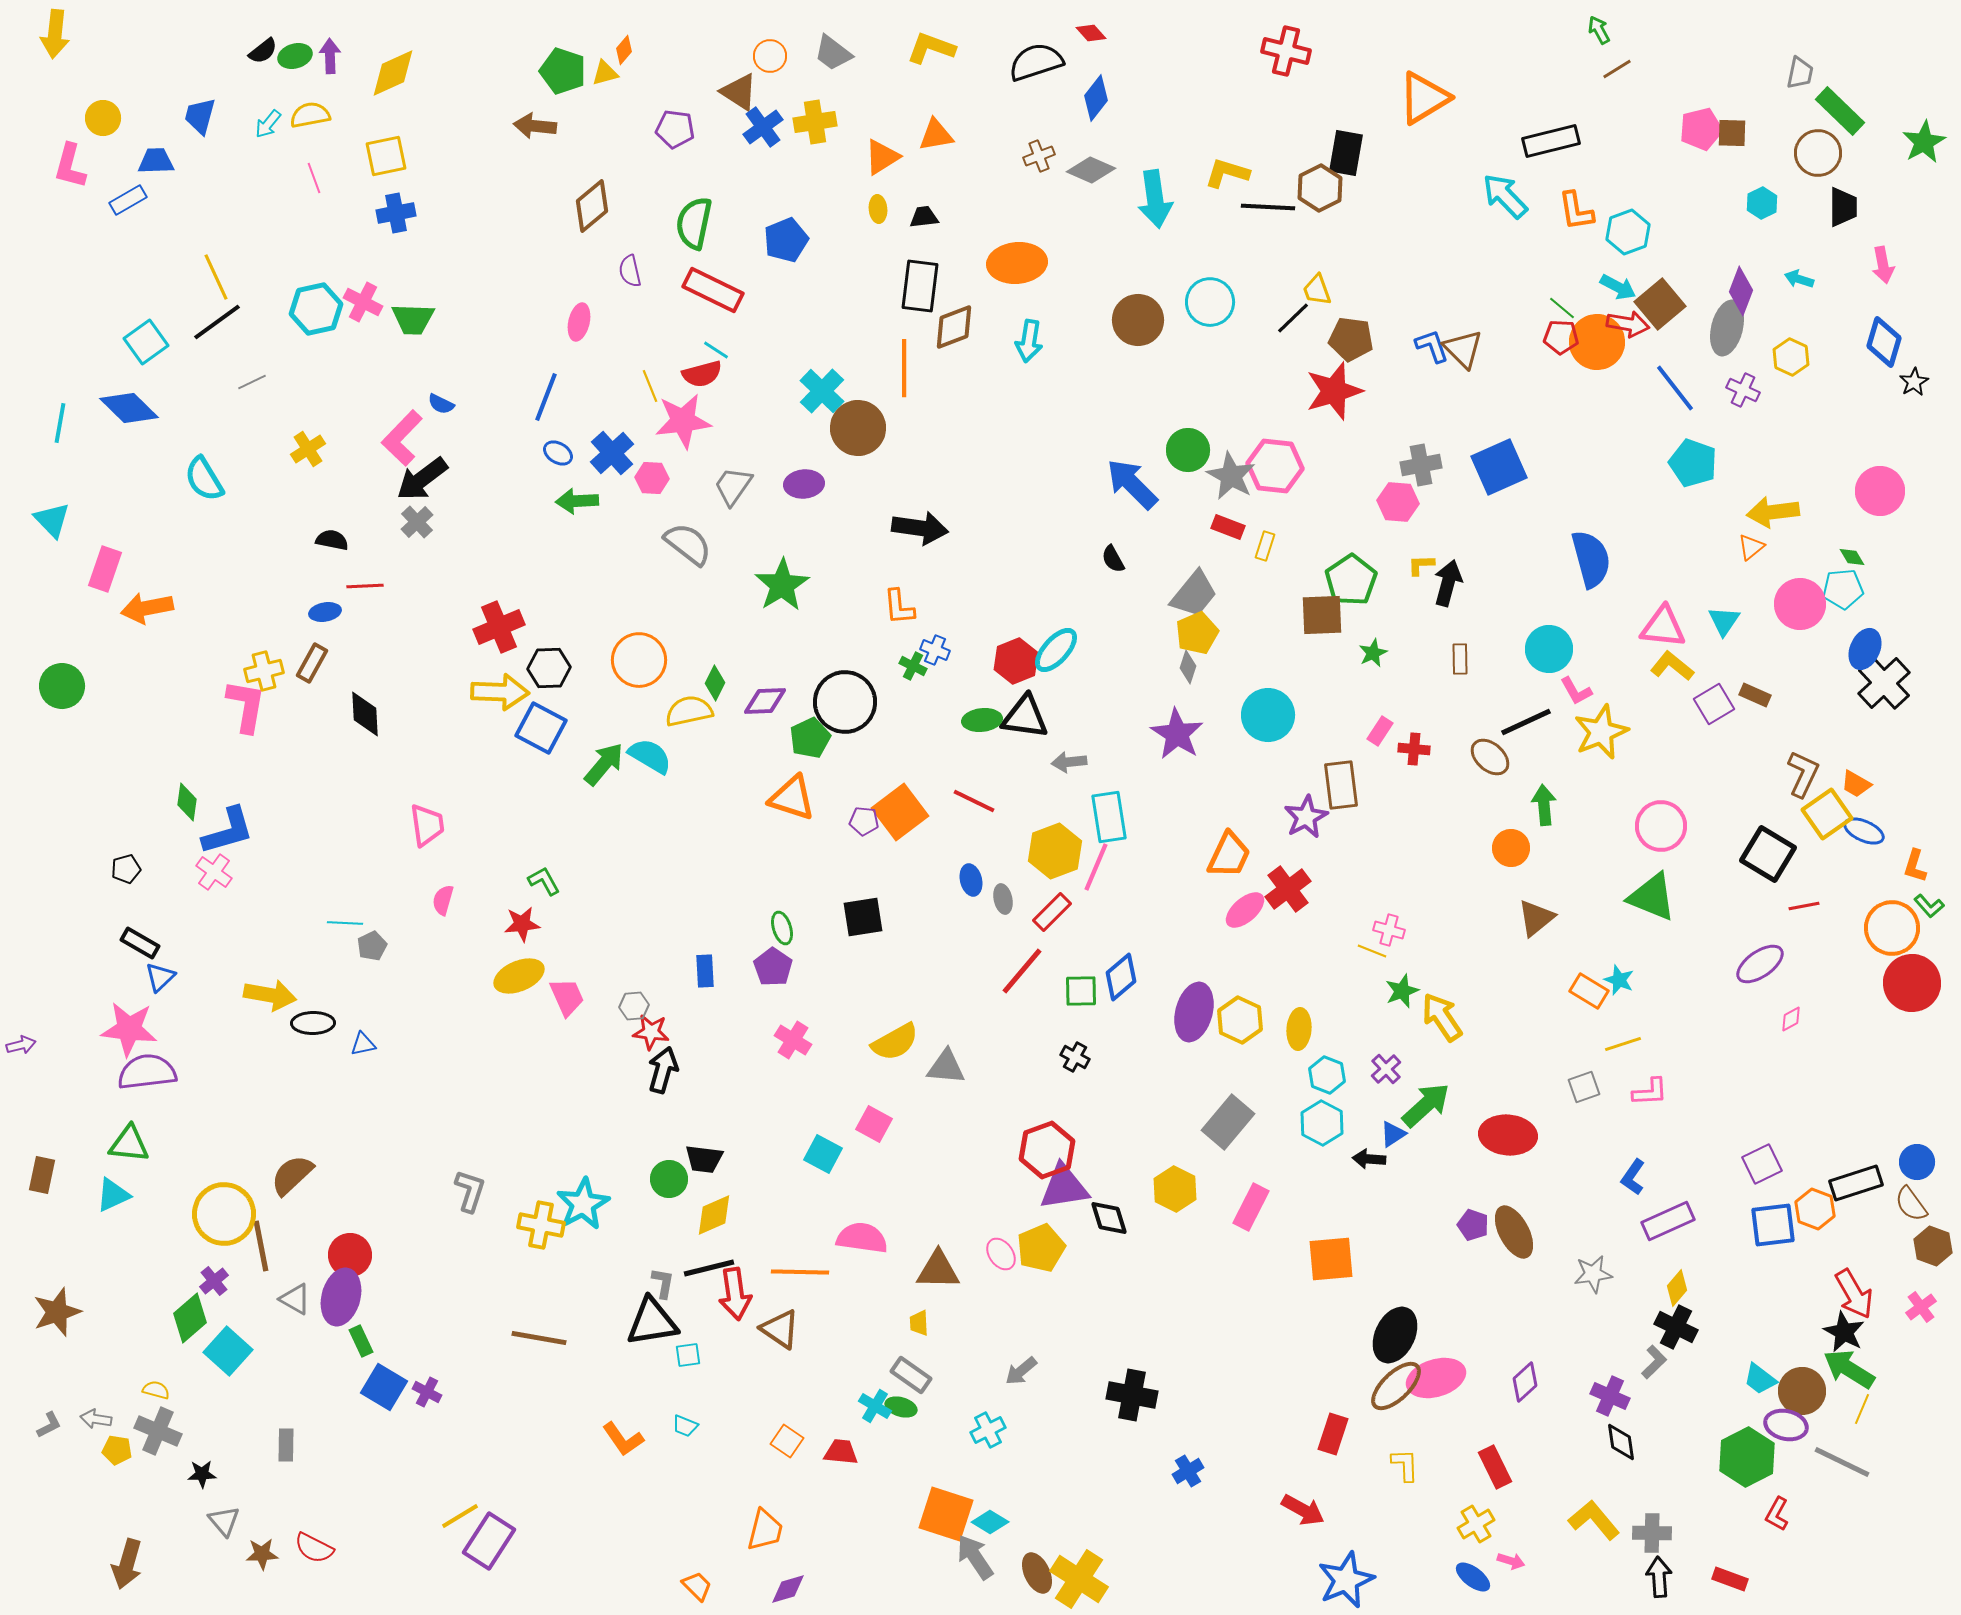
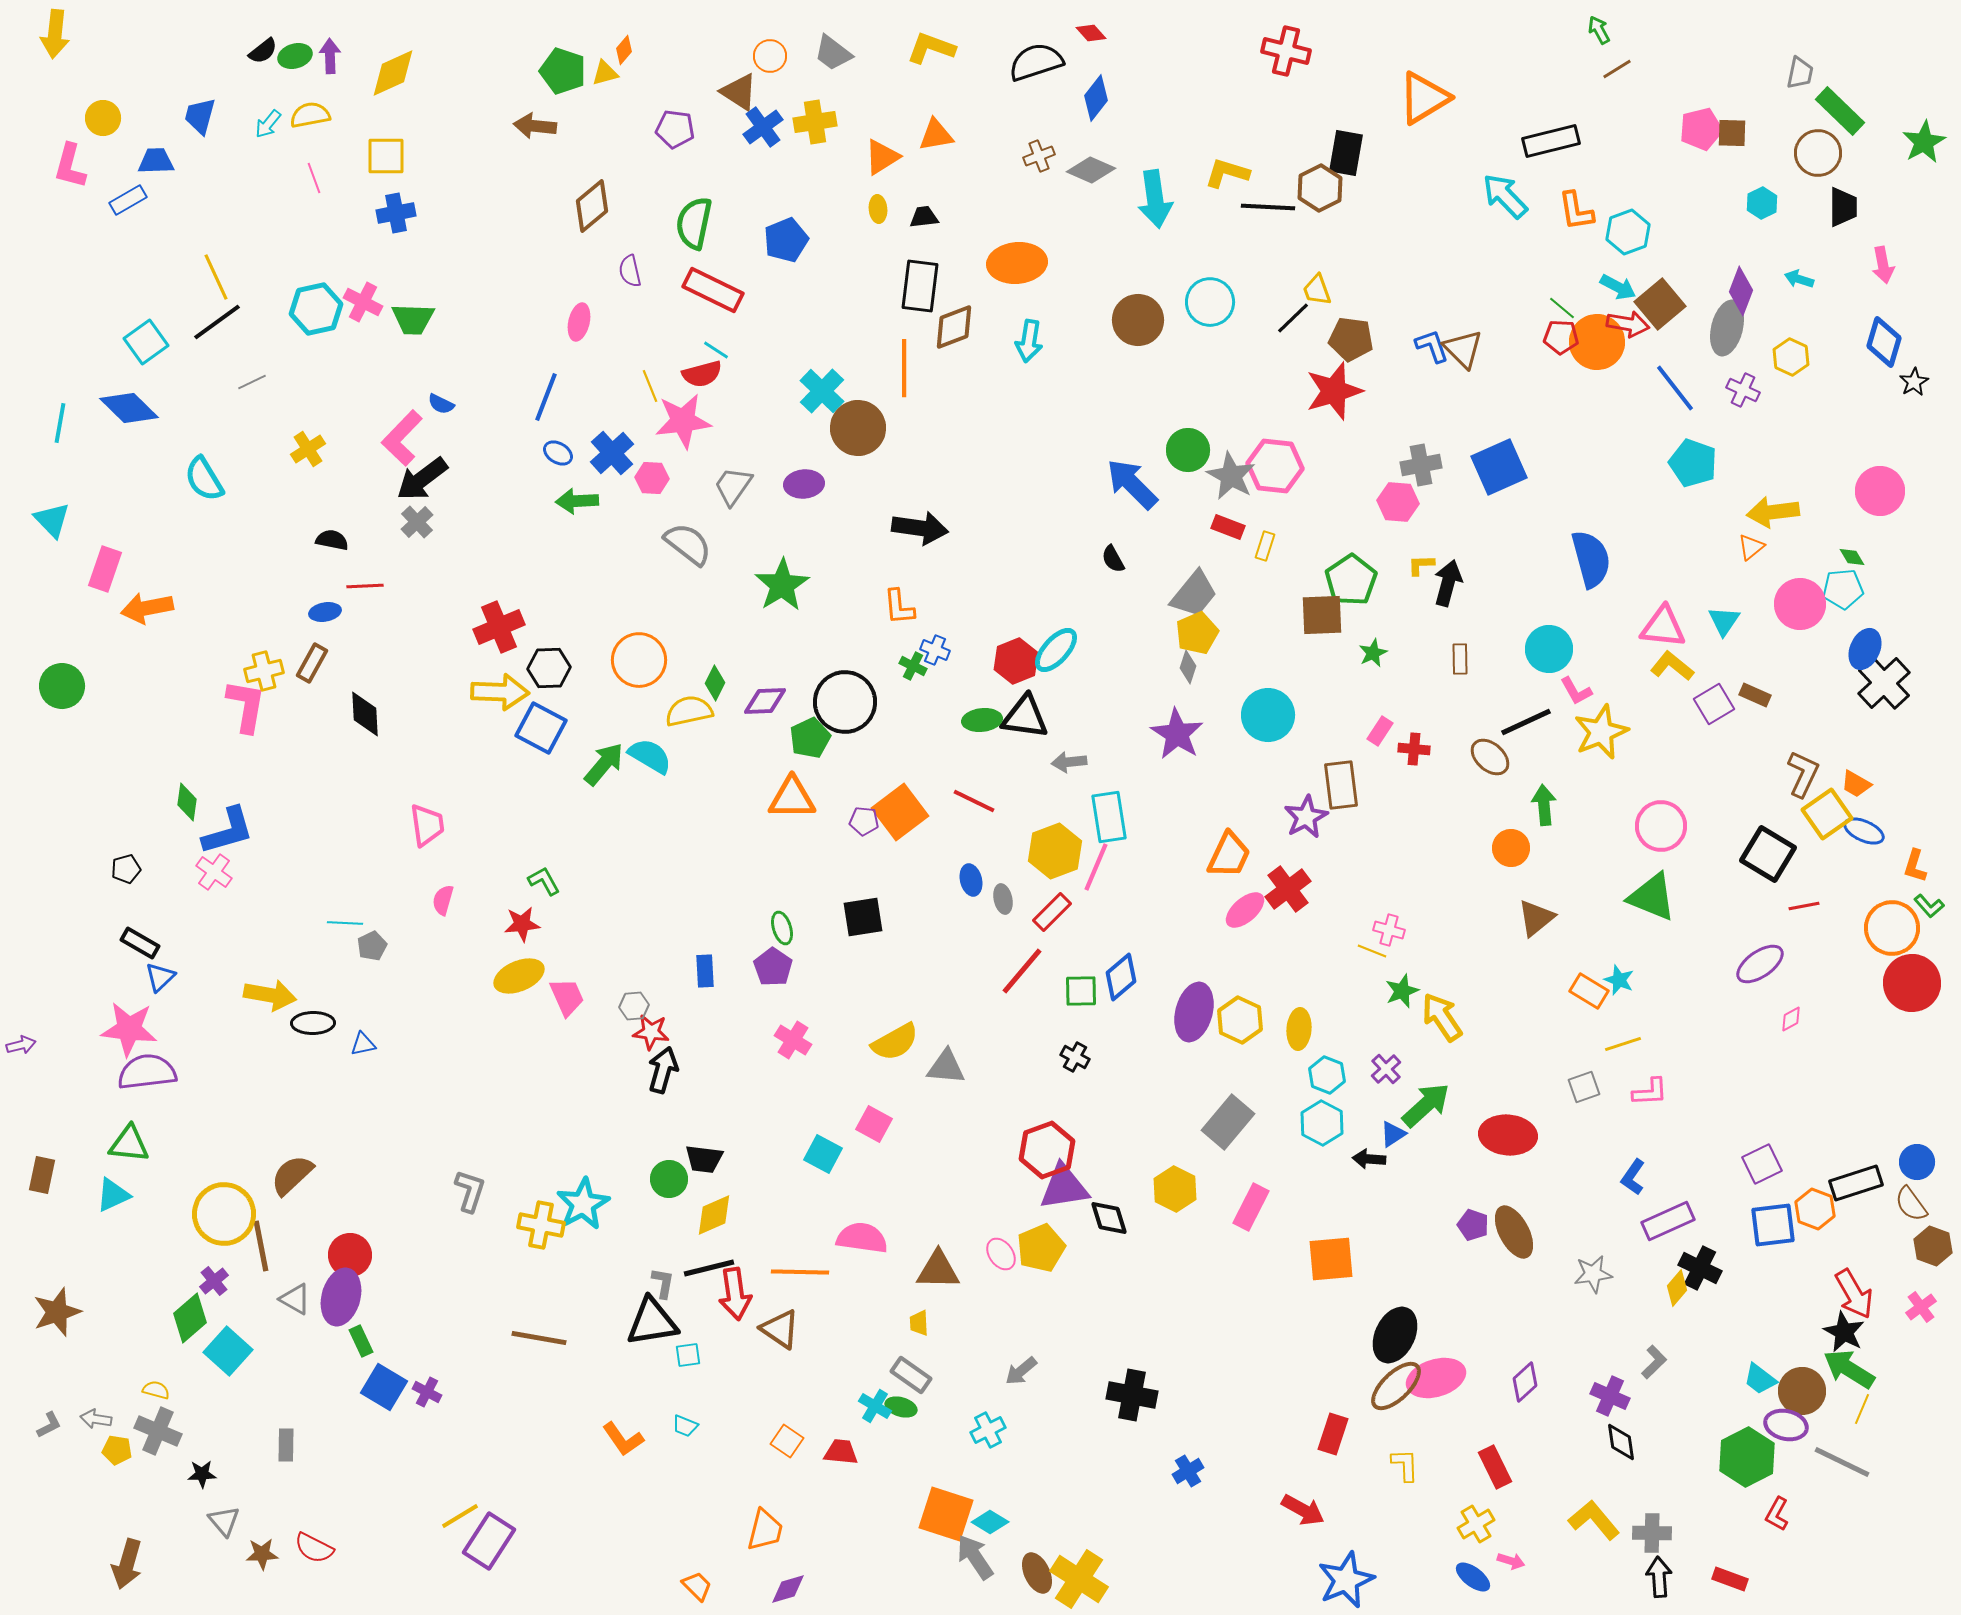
yellow square at (386, 156): rotated 12 degrees clockwise
orange triangle at (792, 798): rotated 18 degrees counterclockwise
black cross at (1676, 1327): moved 24 px right, 59 px up
